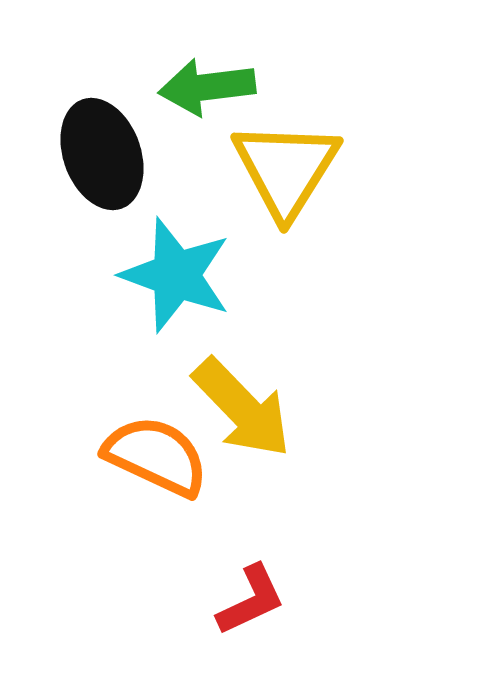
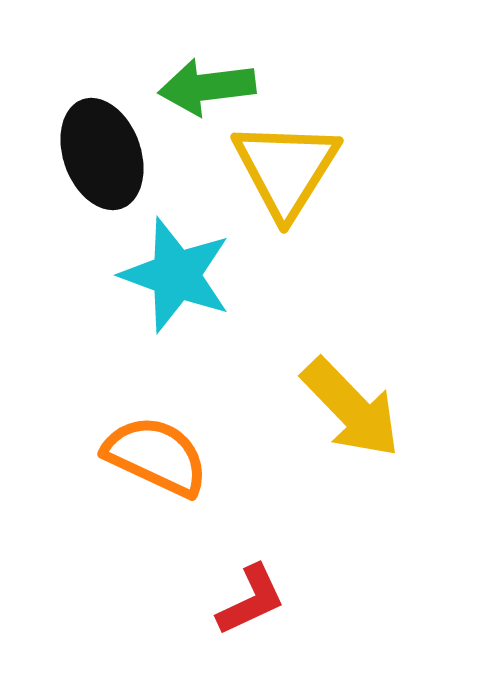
yellow arrow: moved 109 px right
